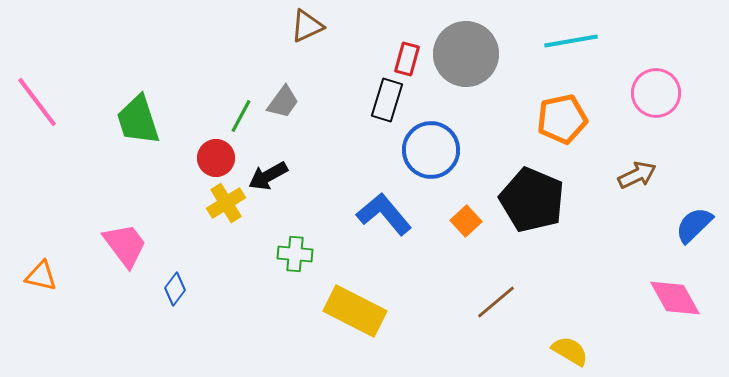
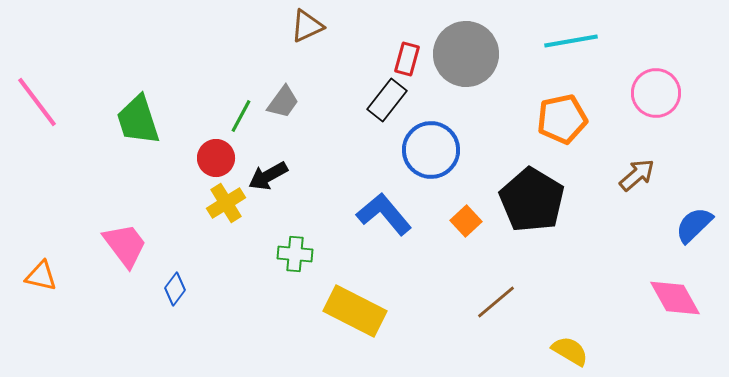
black rectangle: rotated 21 degrees clockwise
brown arrow: rotated 15 degrees counterclockwise
black pentagon: rotated 8 degrees clockwise
